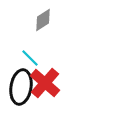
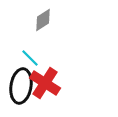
red cross: rotated 8 degrees counterclockwise
black ellipse: moved 1 px up
